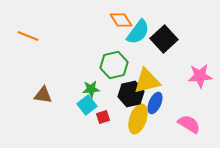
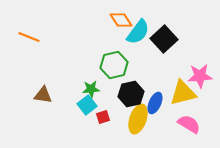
orange line: moved 1 px right, 1 px down
yellow triangle: moved 36 px right, 12 px down
